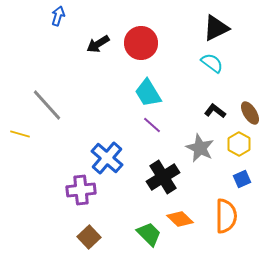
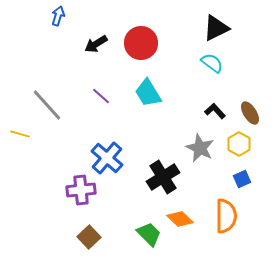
black arrow: moved 2 px left
black L-shape: rotated 10 degrees clockwise
purple line: moved 51 px left, 29 px up
